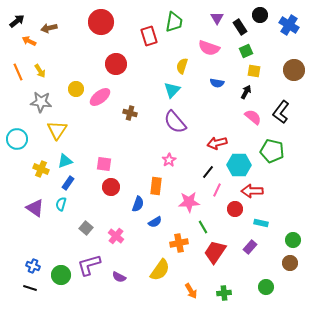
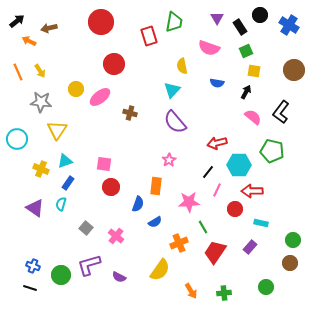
red circle at (116, 64): moved 2 px left
yellow semicircle at (182, 66): rotated 28 degrees counterclockwise
orange cross at (179, 243): rotated 12 degrees counterclockwise
